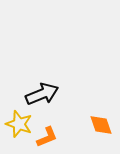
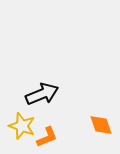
yellow star: moved 3 px right, 2 px down
